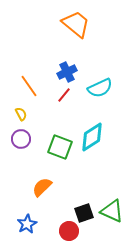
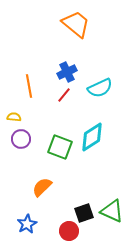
orange line: rotated 25 degrees clockwise
yellow semicircle: moved 7 px left, 3 px down; rotated 56 degrees counterclockwise
